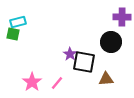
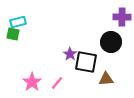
black square: moved 2 px right
